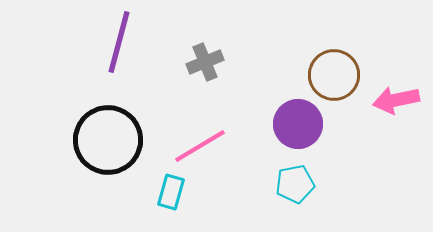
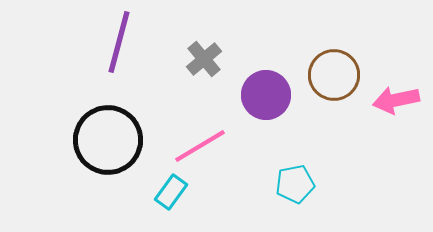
gray cross: moved 1 px left, 3 px up; rotated 18 degrees counterclockwise
purple circle: moved 32 px left, 29 px up
cyan rectangle: rotated 20 degrees clockwise
